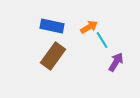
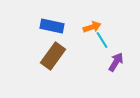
orange arrow: moved 3 px right; rotated 12 degrees clockwise
